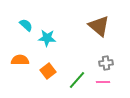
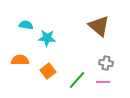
cyan semicircle: rotated 32 degrees counterclockwise
gray cross: rotated 16 degrees clockwise
